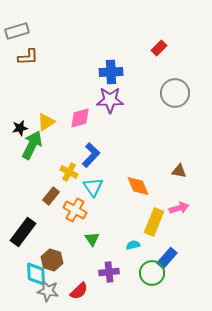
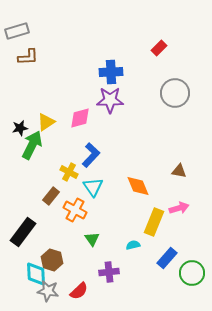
green circle: moved 40 px right
